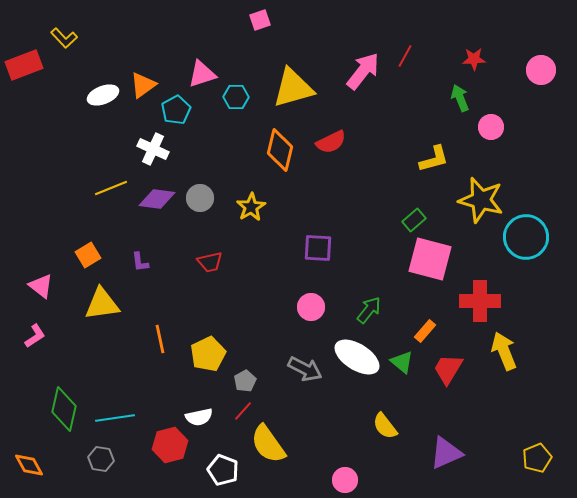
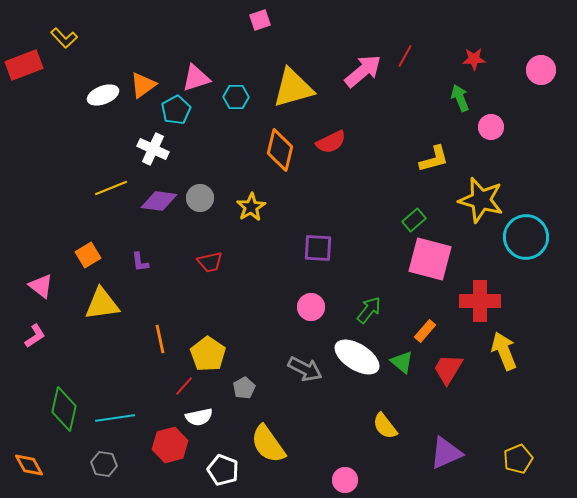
pink arrow at (363, 71): rotated 12 degrees clockwise
pink triangle at (202, 74): moved 6 px left, 4 px down
purple diamond at (157, 199): moved 2 px right, 2 px down
yellow pentagon at (208, 354): rotated 12 degrees counterclockwise
gray pentagon at (245, 381): moved 1 px left, 7 px down
red line at (243, 411): moved 59 px left, 25 px up
yellow pentagon at (537, 458): moved 19 px left, 1 px down
gray hexagon at (101, 459): moved 3 px right, 5 px down
